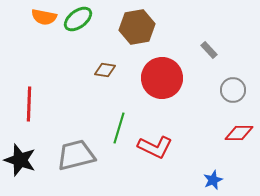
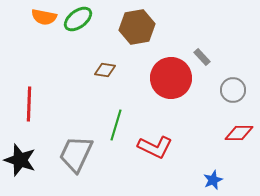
gray rectangle: moved 7 px left, 7 px down
red circle: moved 9 px right
green line: moved 3 px left, 3 px up
gray trapezoid: moved 1 px up; rotated 51 degrees counterclockwise
